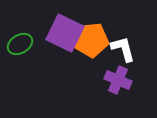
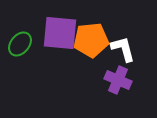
purple square: moved 5 px left; rotated 21 degrees counterclockwise
green ellipse: rotated 20 degrees counterclockwise
